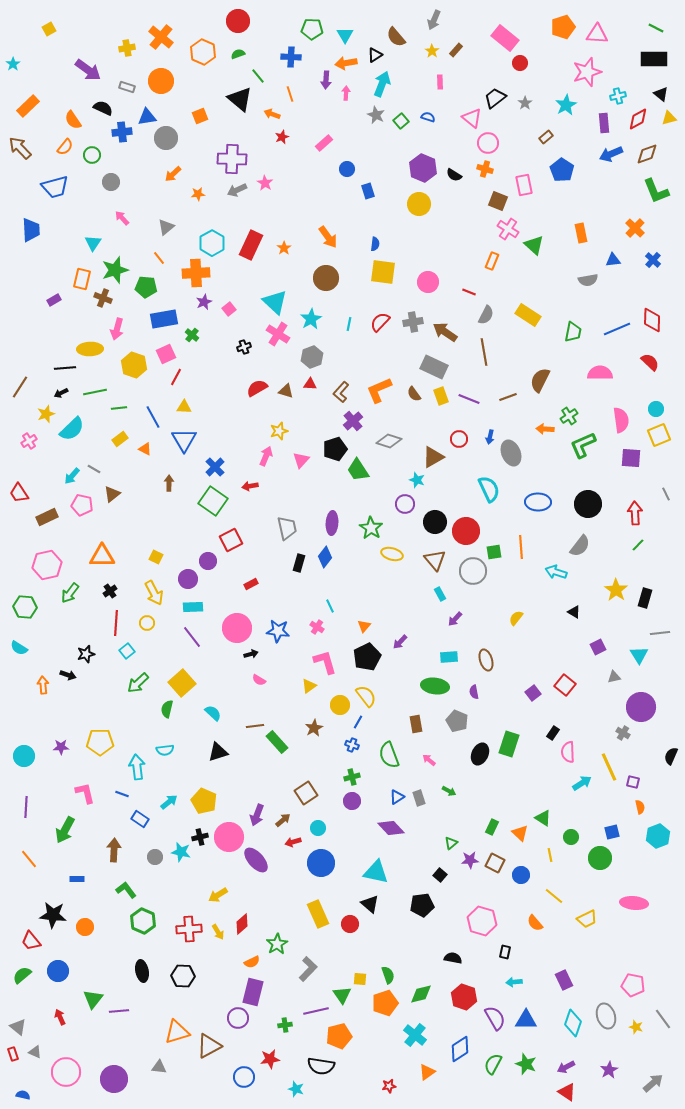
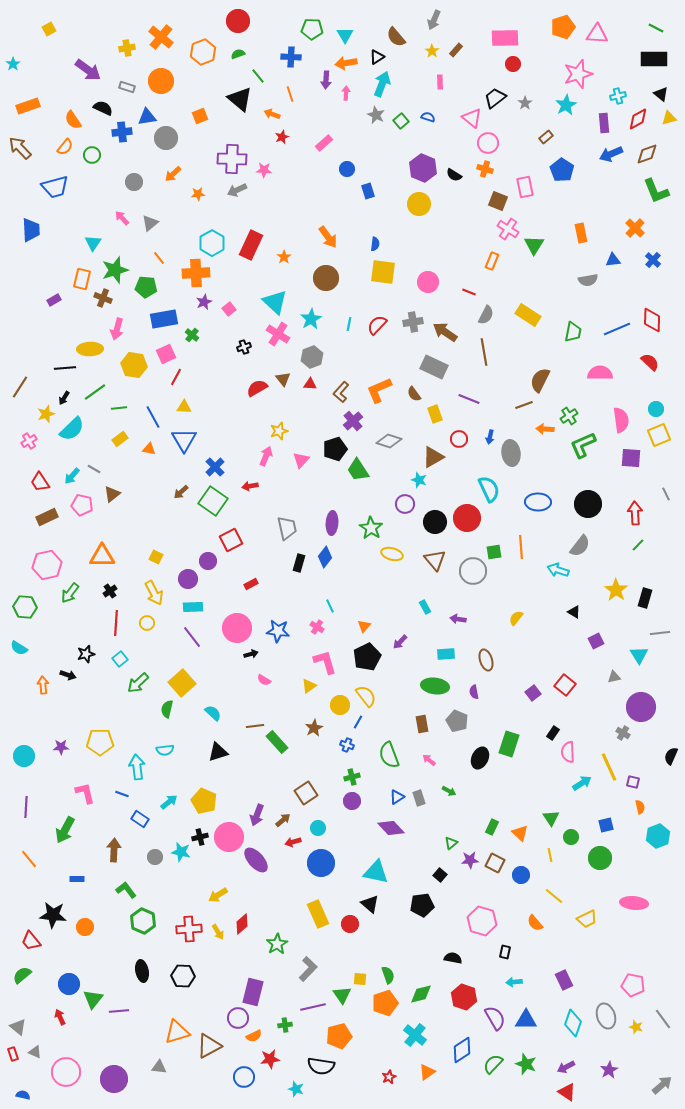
pink rectangle at (505, 38): rotated 40 degrees counterclockwise
orange hexagon at (203, 52): rotated 15 degrees clockwise
black triangle at (375, 55): moved 2 px right, 2 px down
red circle at (520, 63): moved 7 px left, 1 px down
pink star at (587, 72): moved 9 px left, 2 px down
orange rectangle at (28, 106): rotated 25 degrees clockwise
gray circle at (111, 182): moved 23 px right
pink star at (265, 183): moved 1 px left, 13 px up; rotated 28 degrees counterclockwise
pink rectangle at (524, 185): moved 1 px right, 2 px down
gray triangle at (166, 227): moved 16 px left, 4 px up
green triangle at (534, 245): rotated 20 degrees clockwise
orange star at (284, 248): moved 9 px down
red semicircle at (380, 322): moved 3 px left, 3 px down
yellow hexagon at (134, 365): rotated 10 degrees counterclockwise
brown triangle at (286, 391): moved 3 px left, 12 px up; rotated 35 degrees clockwise
green line at (95, 392): rotated 25 degrees counterclockwise
black arrow at (61, 393): moved 3 px right, 5 px down; rotated 32 degrees counterclockwise
yellow rectangle at (441, 396): moved 6 px left, 18 px down
brown line at (508, 397): moved 16 px right, 8 px down
orange triangle at (145, 449): moved 4 px right; rotated 16 degrees counterclockwise
gray ellipse at (511, 453): rotated 15 degrees clockwise
cyan star at (417, 480): moved 2 px right
brown arrow at (169, 483): moved 12 px right, 9 px down; rotated 133 degrees counterclockwise
red trapezoid at (19, 493): moved 21 px right, 11 px up
red circle at (466, 531): moved 1 px right, 13 px up
cyan arrow at (556, 572): moved 2 px right, 2 px up
cyan rectangle at (440, 594): moved 15 px left, 13 px down
purple arrow at (455, 619): moved 3 px right; rotated 56 degrees clockwise
purple square at (598, 647): moved 2 px left, 6 px up
cyan square at (127, 651): moved 7 px left, 8 px down
cyan rectangle at (449, 657): moved 3 px left, 3 px up
pink semicircle at (259, 680): moved 5 px right
brown rectangle at (416, 724): moved 6 px right
blue cross at (352, 745): moved 5 px left
black ellipse at (480, 754): moved 4 px down
green triangle at (543, 818): moved 8 px right; rotated 24 degrees clockwise
blue square at (612, 832): moved 6 px left, 7 px up
orange semicircle at (252, 962): moved 2 px right, 74 px down
blue circle at (58, 971): moved 11 px right, 13 px down
purple line at (316, 1011): moved 3 px left, 4 px up
blue diamond at (460, 1049): moved 2 px right, 1 px down
green semicircle at (493, 1064): rotated 15 degrees clockwise
gray arrow at (653, 1083): moved 9 px right, 2 px down
red star at (389, 1086): moved 9 px up; rotated 16 degrees counterclockwise
